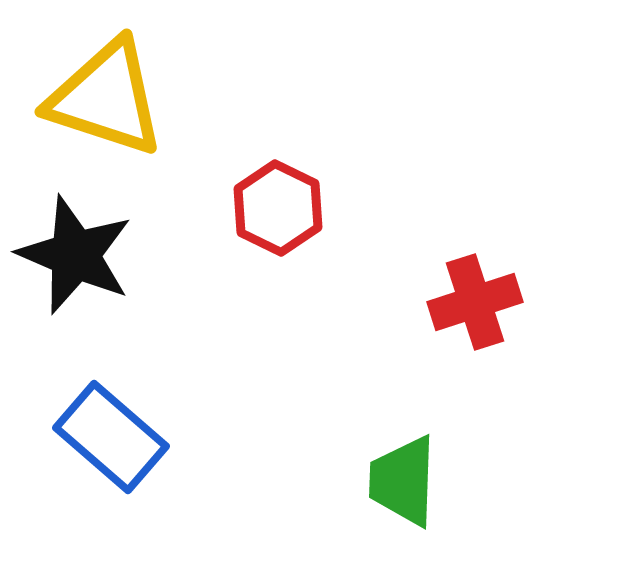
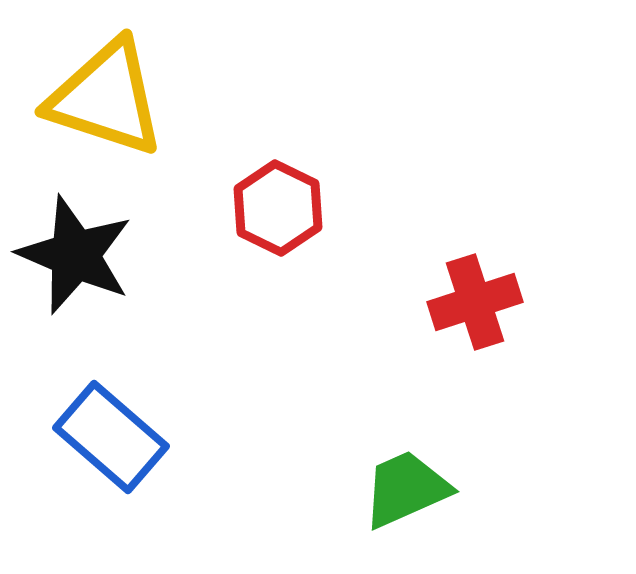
green trapezoid: moved 3 px right, 8 px down; rotated 64 degrees clockwise
